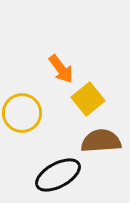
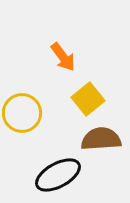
orange arrow: moved 2 px right, 12 px up
brown semicircle: moved 2 px up
